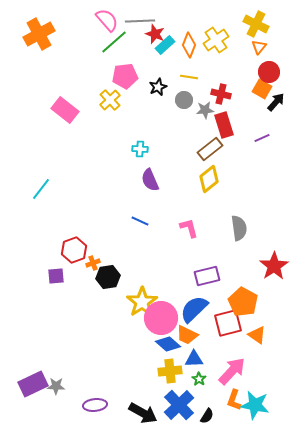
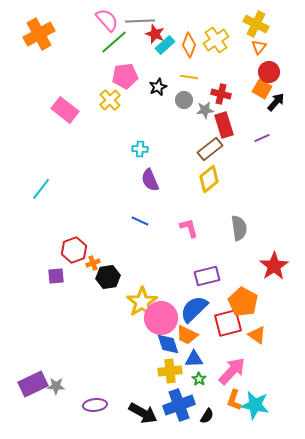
blue diamond at (168, 344): rotated 30 degrees clockwise
blue cross at (179, 405): rotated 24 degrees clockwise
